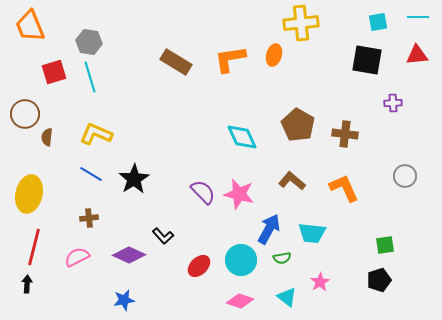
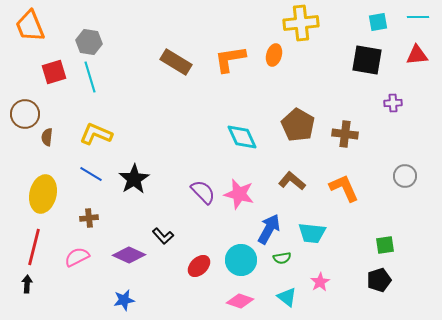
yellow ellipse at (29, 194): moved 14 px right
